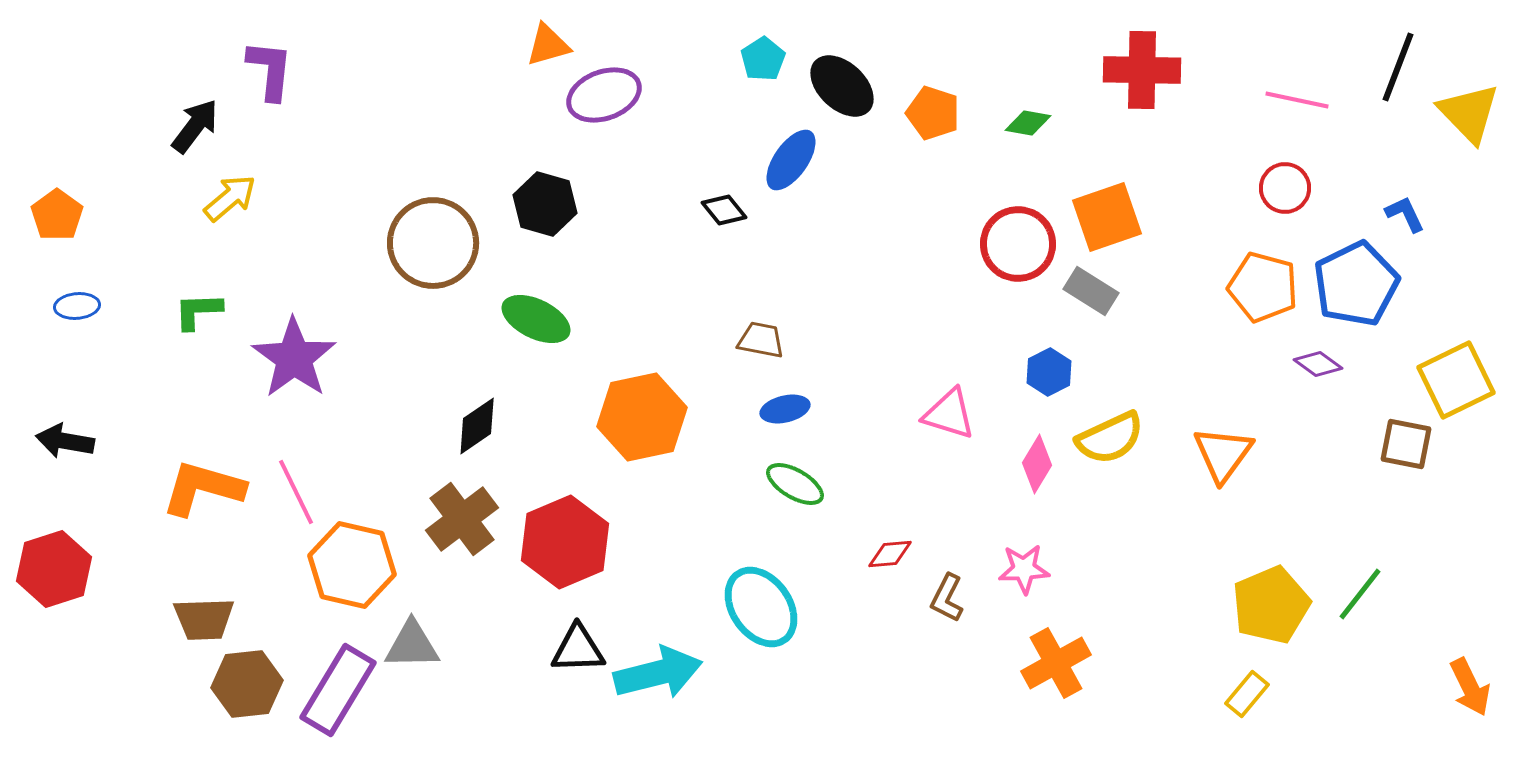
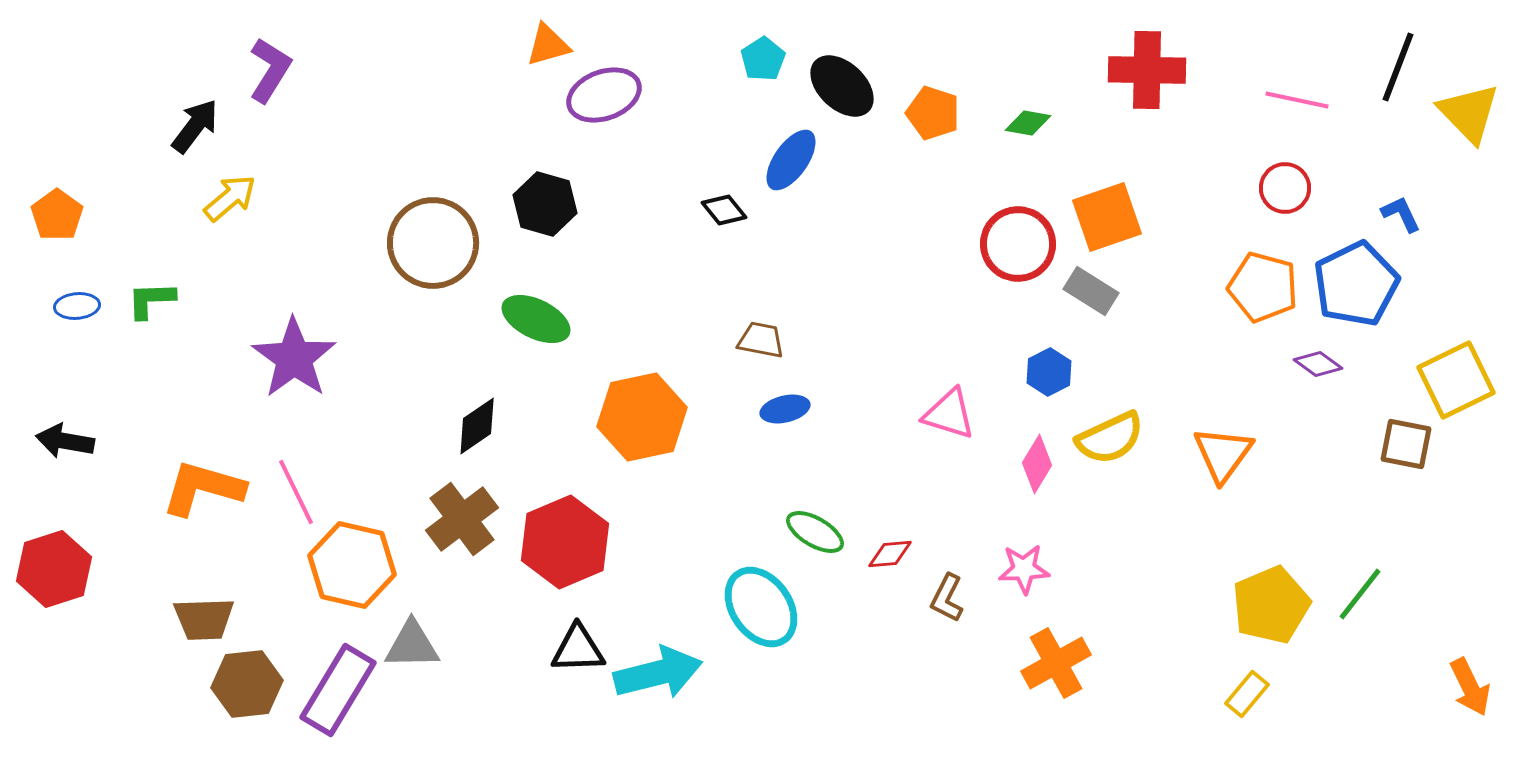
purple L-shape at (270, 70): rotated 26 degrees clockwise
red cross at (1142, 70): moved 5 px right
blue L-shape at (1405, 214): moved 4 px left
green L-shape at (198, 311): moved 47 px left, 11 px up
green ellipse at (795, 484): moved 20 px right, 48 px down
